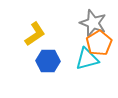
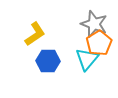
gray star: moved 1 px right, 1 px down
cyan triangle: rotated 35 degrees counterclockwise
